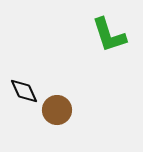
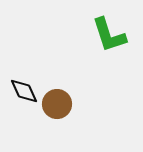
brown circle: moved 6 px up
